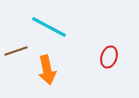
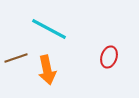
cyan line: moved 2 px down
brown line: moved 7 px down
